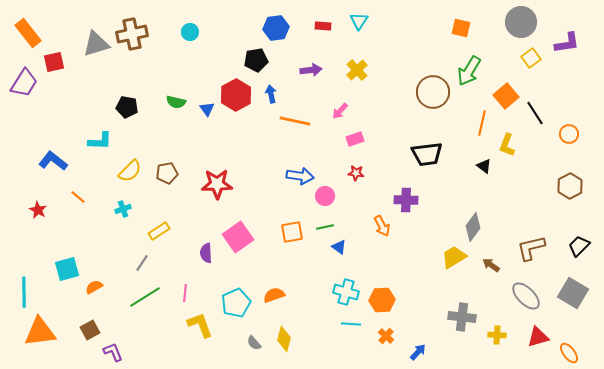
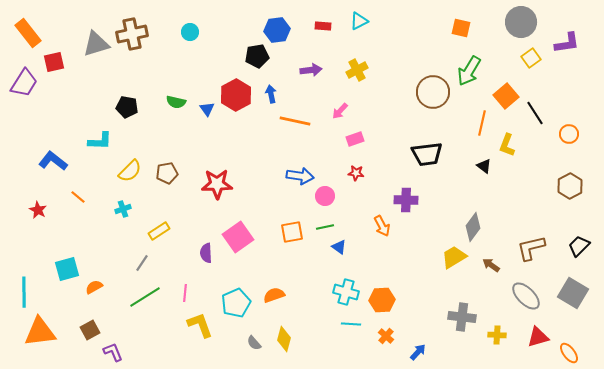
cyan triangle at (359, 21): rotated 30 degrees clockwise
blue hexagon at (276, 28): moved 1 px right, 2 px down
black pentagon at (256, 60): moved 1 px right, 4 px up
yellow cross at (357, 70): rotated 15 degrees clockwise
